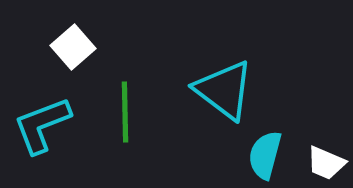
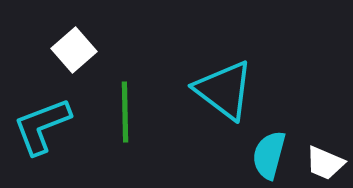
white square: moved 1 px right, 3 px down
cyan L-shape: moved 1 px down
cyan semicircle: moved 4 px right
white trapezoid: moved 1 px left
